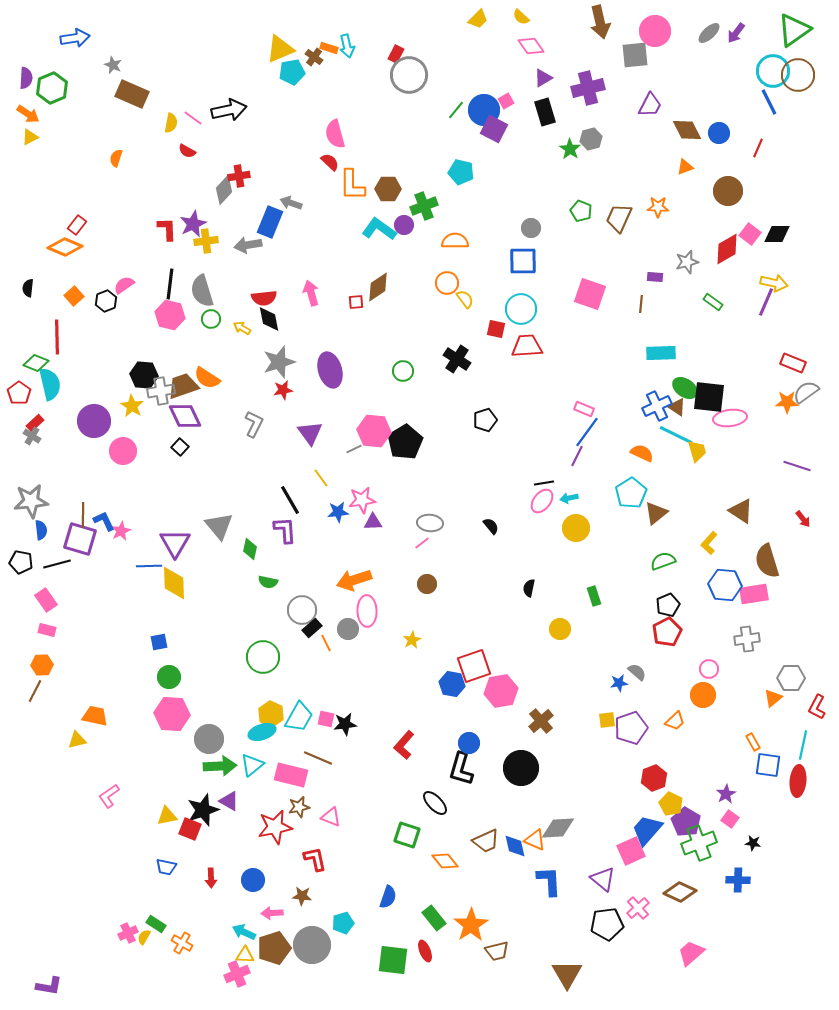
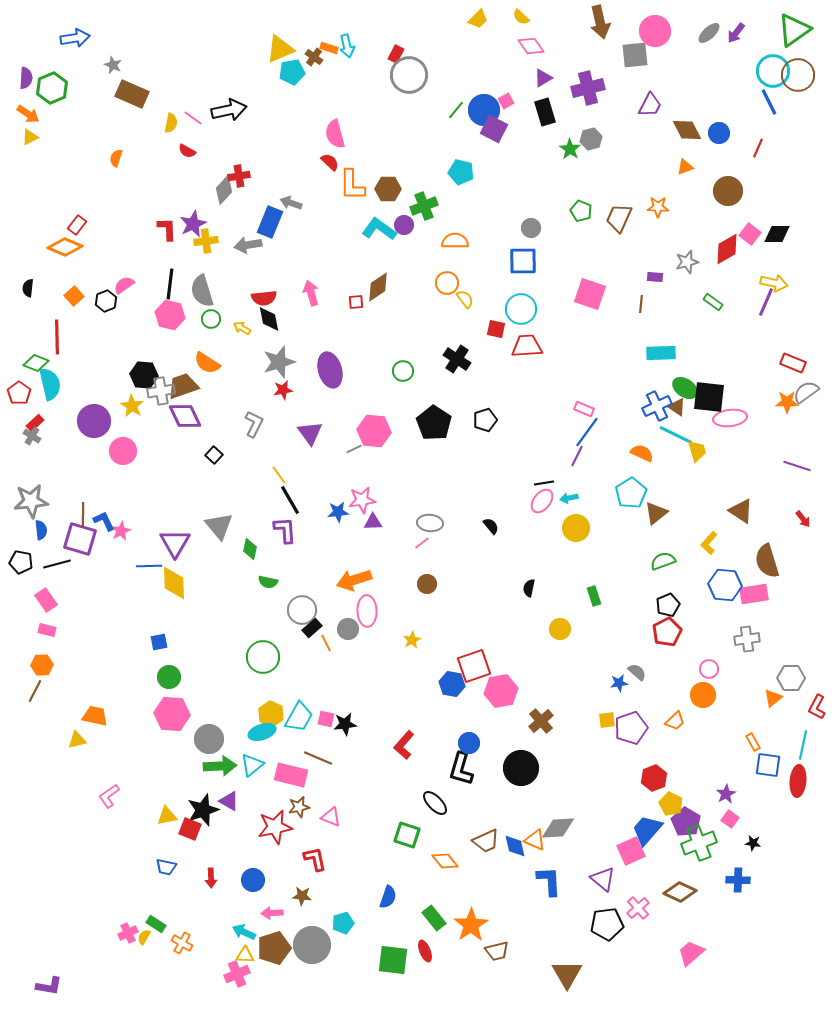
orange semicircle at (207, 378): moved 15 px up
black pentagon at (405, 442): moved 29 px right, 19 px up; rotated 8 degrees counterclockwise
black square at (180, 447): moved 34 px right, 8 px down
yellow line at (321, 478): moved 42 px left, 3 px up
